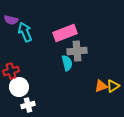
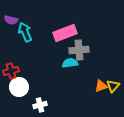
gray cross: moved 2 px right, 1 px up
cyan semicircle: moved 3 px right; rotated 84 degrees counterclockwise
yellow triangle: rotated 16 degrees counterclockwise
white cross: moved 12 px right
